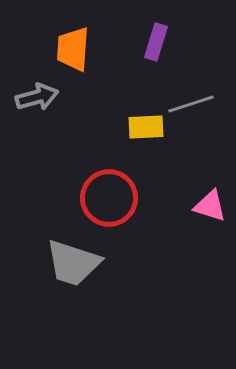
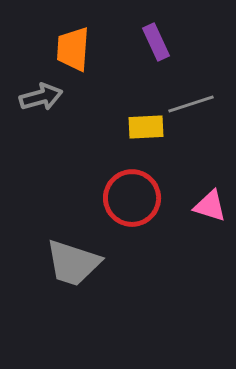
purple rectangle: rotated 42 degrees counterclockwise
gray arrow: moved 4 px right
red circle: moved 23 px right
